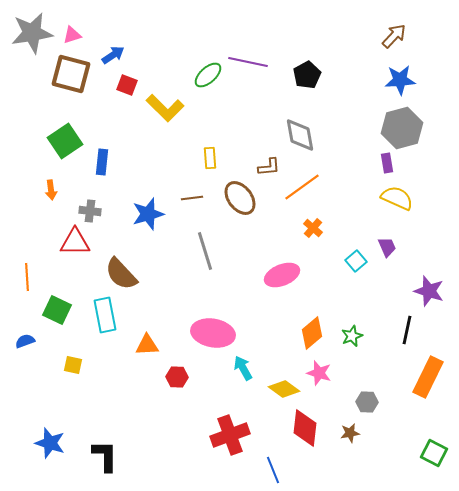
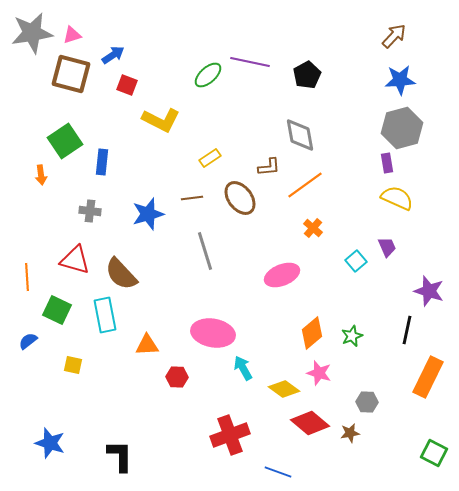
purple line at (248, 62): moved 2 px right
yellow L-shape at (165, 108): moved 4 px left, 12 px down; rotated 18 degrees counterclockwise
yellow rectangle at (210, 158): rotated 60 degrees clockwise
orange line at (302, 187): moved 3 px right, 2 px up
orange arrow at (51, 190): moved 10 px left, 15 px up
red triangle at (75, 242): moved 18 px down; rotated 16 degrees clockwise
blue semicircle at (25, 341): moved 3 px right; rotated 18 degrees counterclockwise
red diamond at (305, 428): moved 5 px right, 5 px up; rotated 57 degrees counterclockwise
black L-shape at (105, 456): moved 15 px right
blue line at (273, 470): moved 5 px right, 2 px down; rotated 48 degrees counterclockwise
